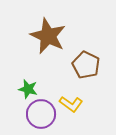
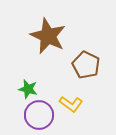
purple circle: moved 2 px left, 1 px down
